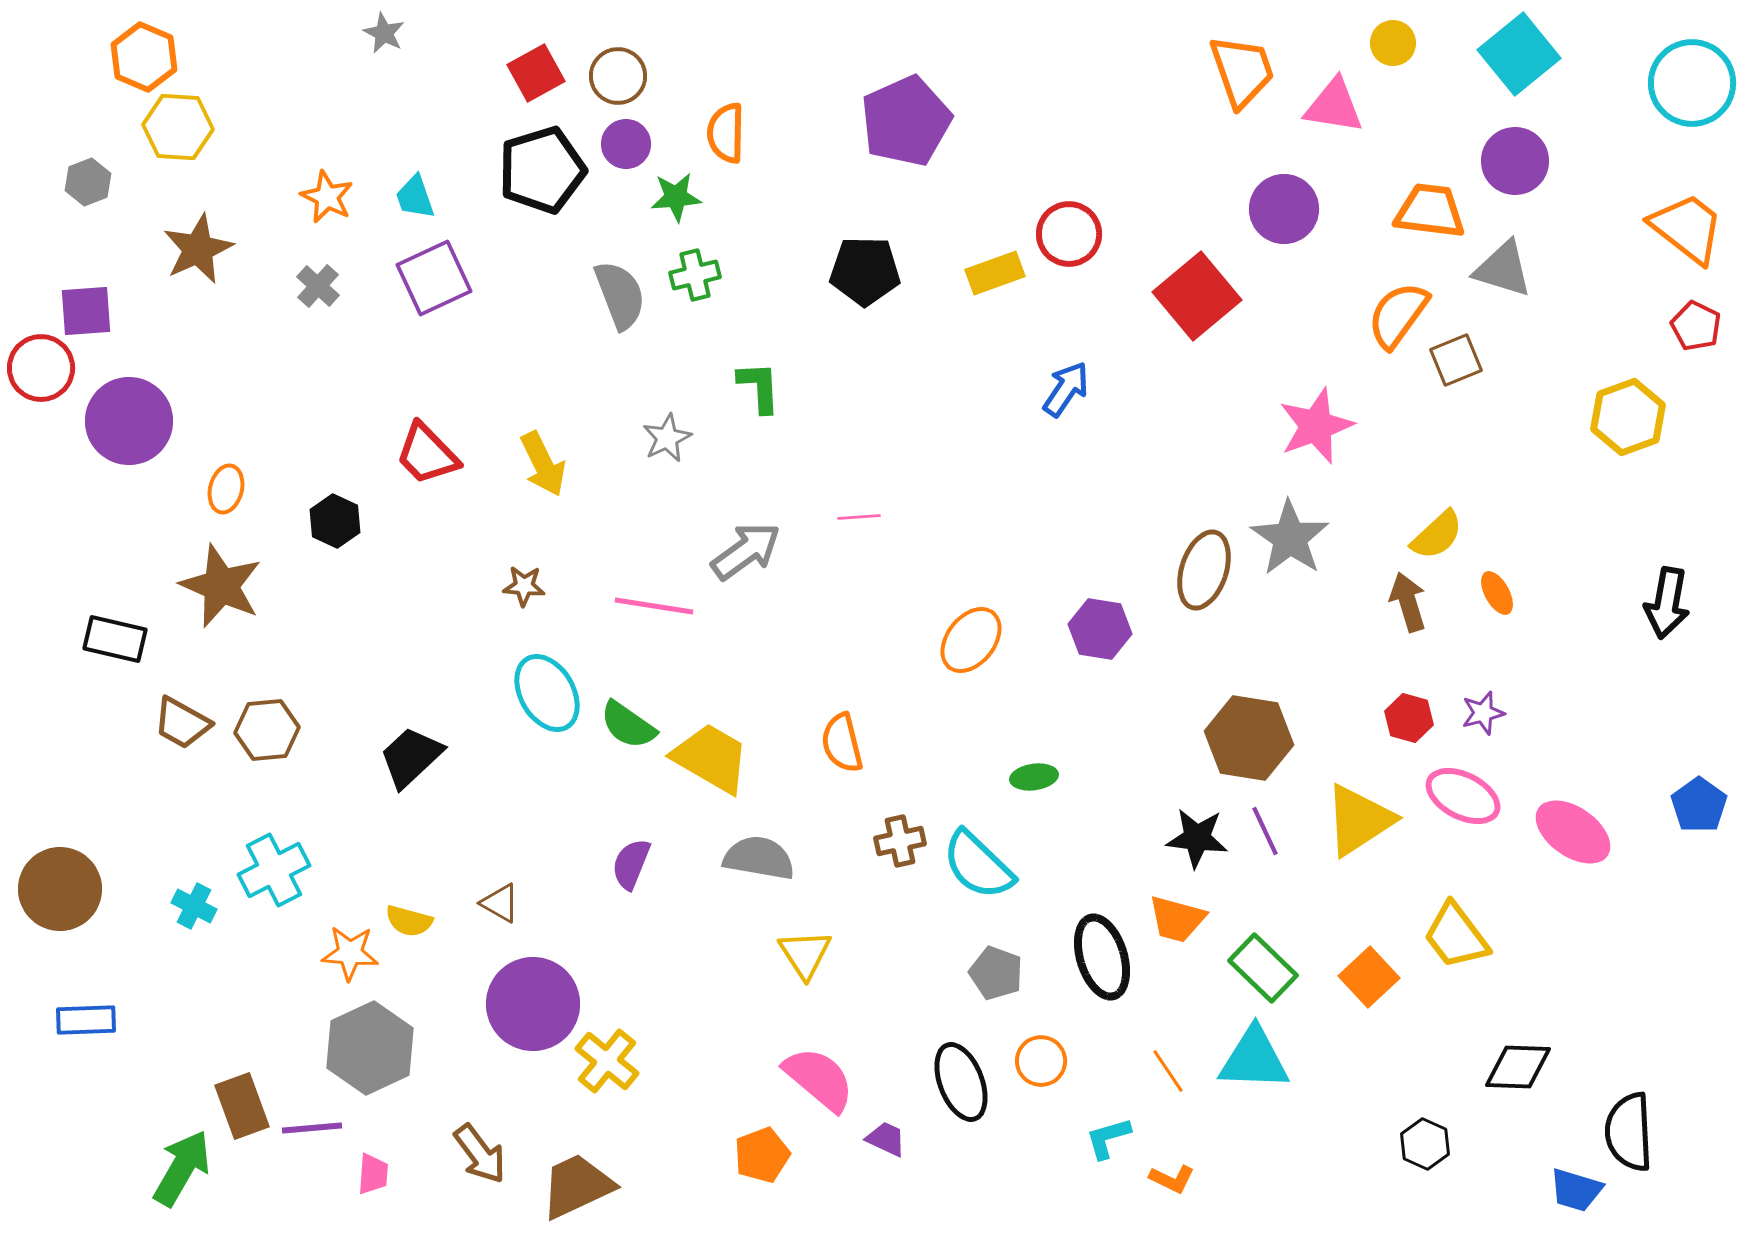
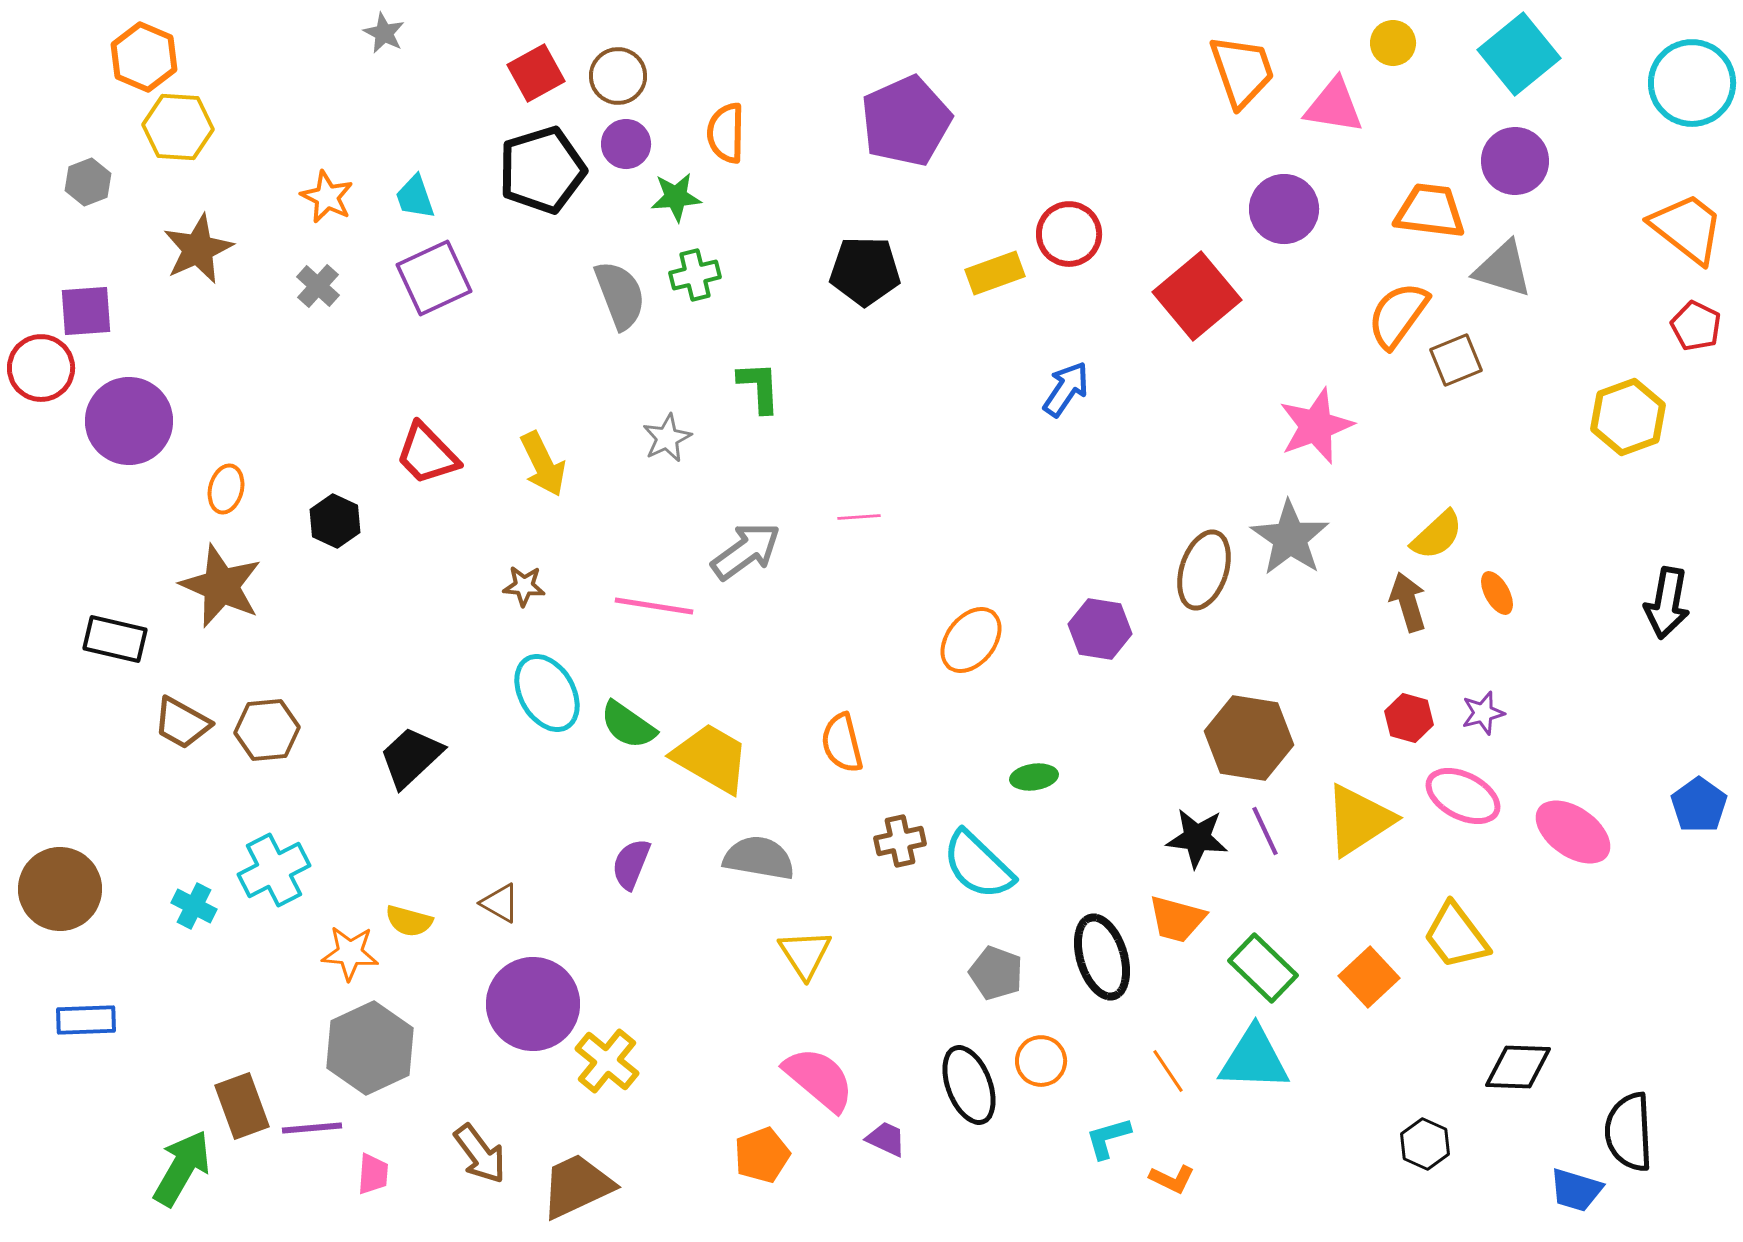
black ellipse at (961, 1082): moved 8 px right, 3 px down
